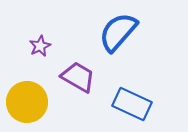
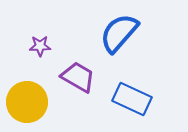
blue semicircle: moved 1 px right, 1 px down
purple star: rotated 25 degrees clockwise
blue rectangle: moved 5 px up
